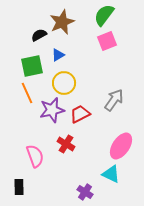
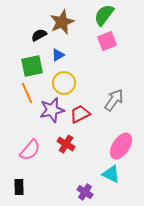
pink semicircle: moved 5 px left, 6 px up; rotated 60 degrees clockwise
